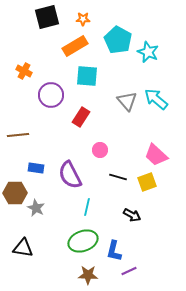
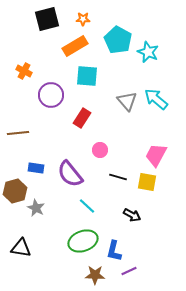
black square: moved 2 px down
red rectangle: moved 1 px right, 1 px down
brown line: moved 2 px up
pink trapezoid: rotated 75 degrees clockwise
purple semicircle: moved 1 px up; rotated 12 degrees counterclockwise
yellow square: rotated 30 degrees clockwise
brown hexagon: moved 2 px up; rotated 15 degrees counterclockwise
cyan line: moved 1 px up; rotated 60 degrees counterclockwise
black triangle: moved 2 px left
brown star: moved 7 px right
